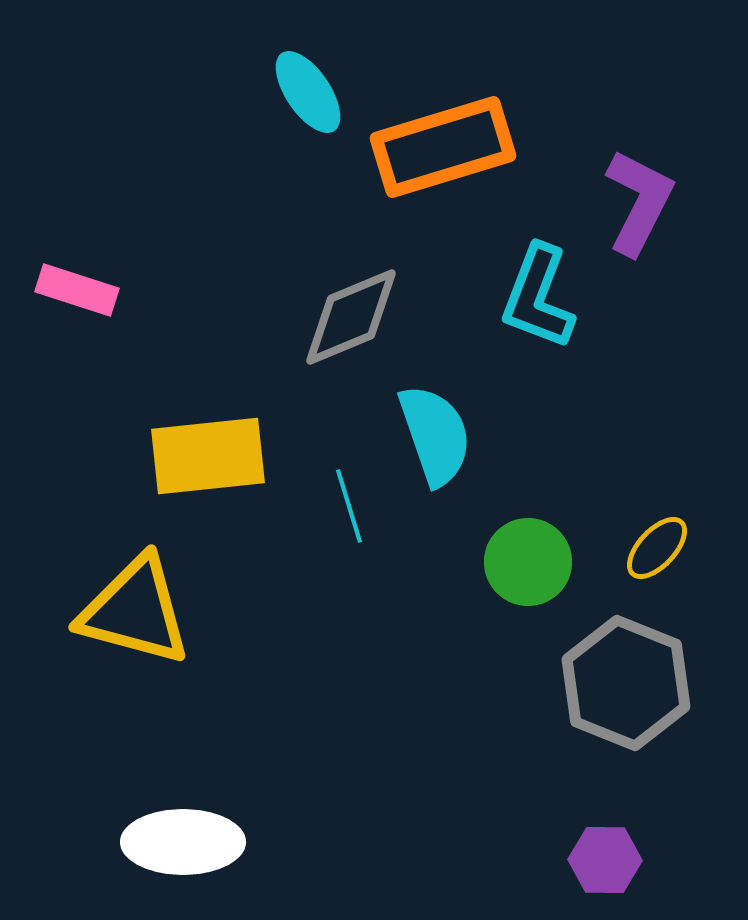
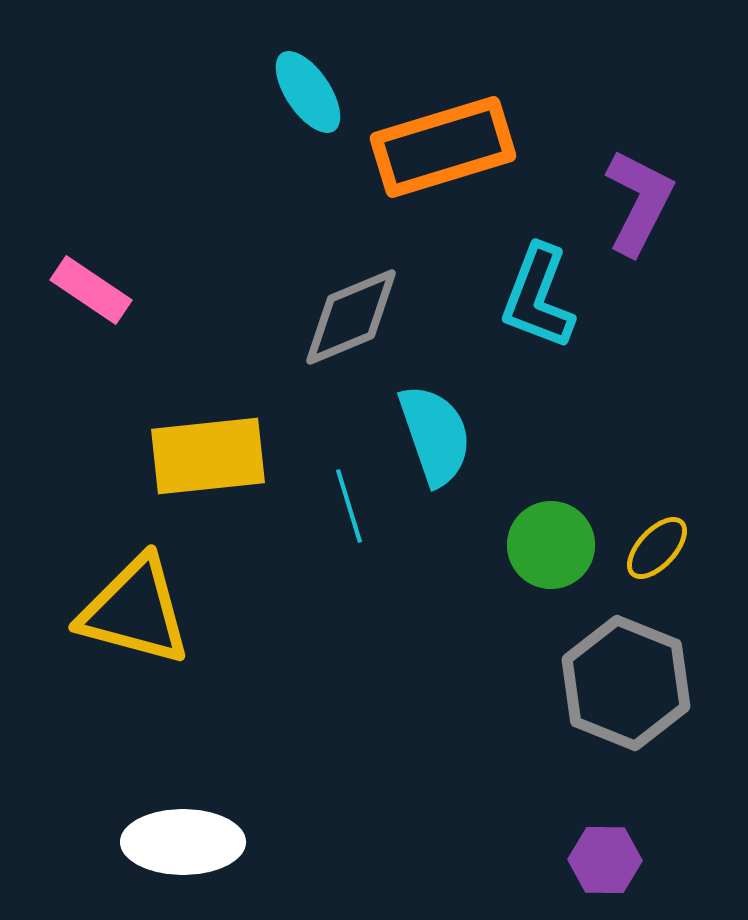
pink rectangle: moved 14 px right; rotated 16 degrees clockwise
green circle: moved 23 px right, 17 px up
